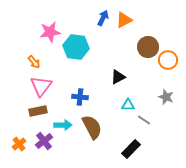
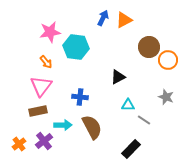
brown circle: moved 1 px right
orange arrow: moved 12 px right
